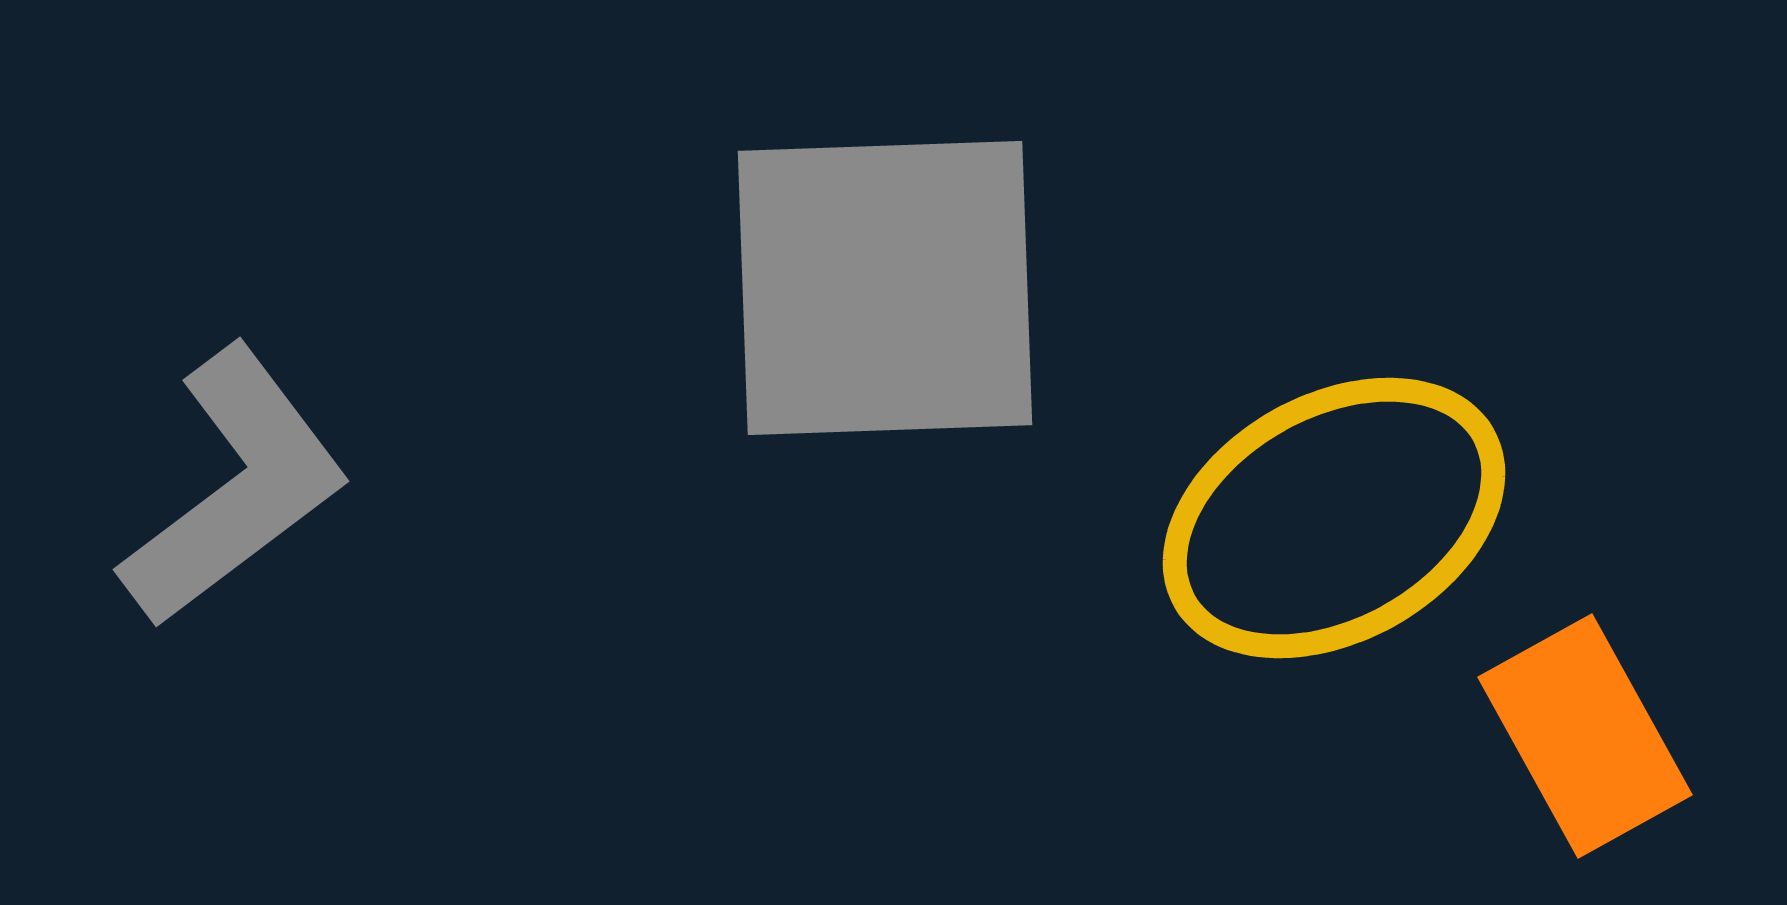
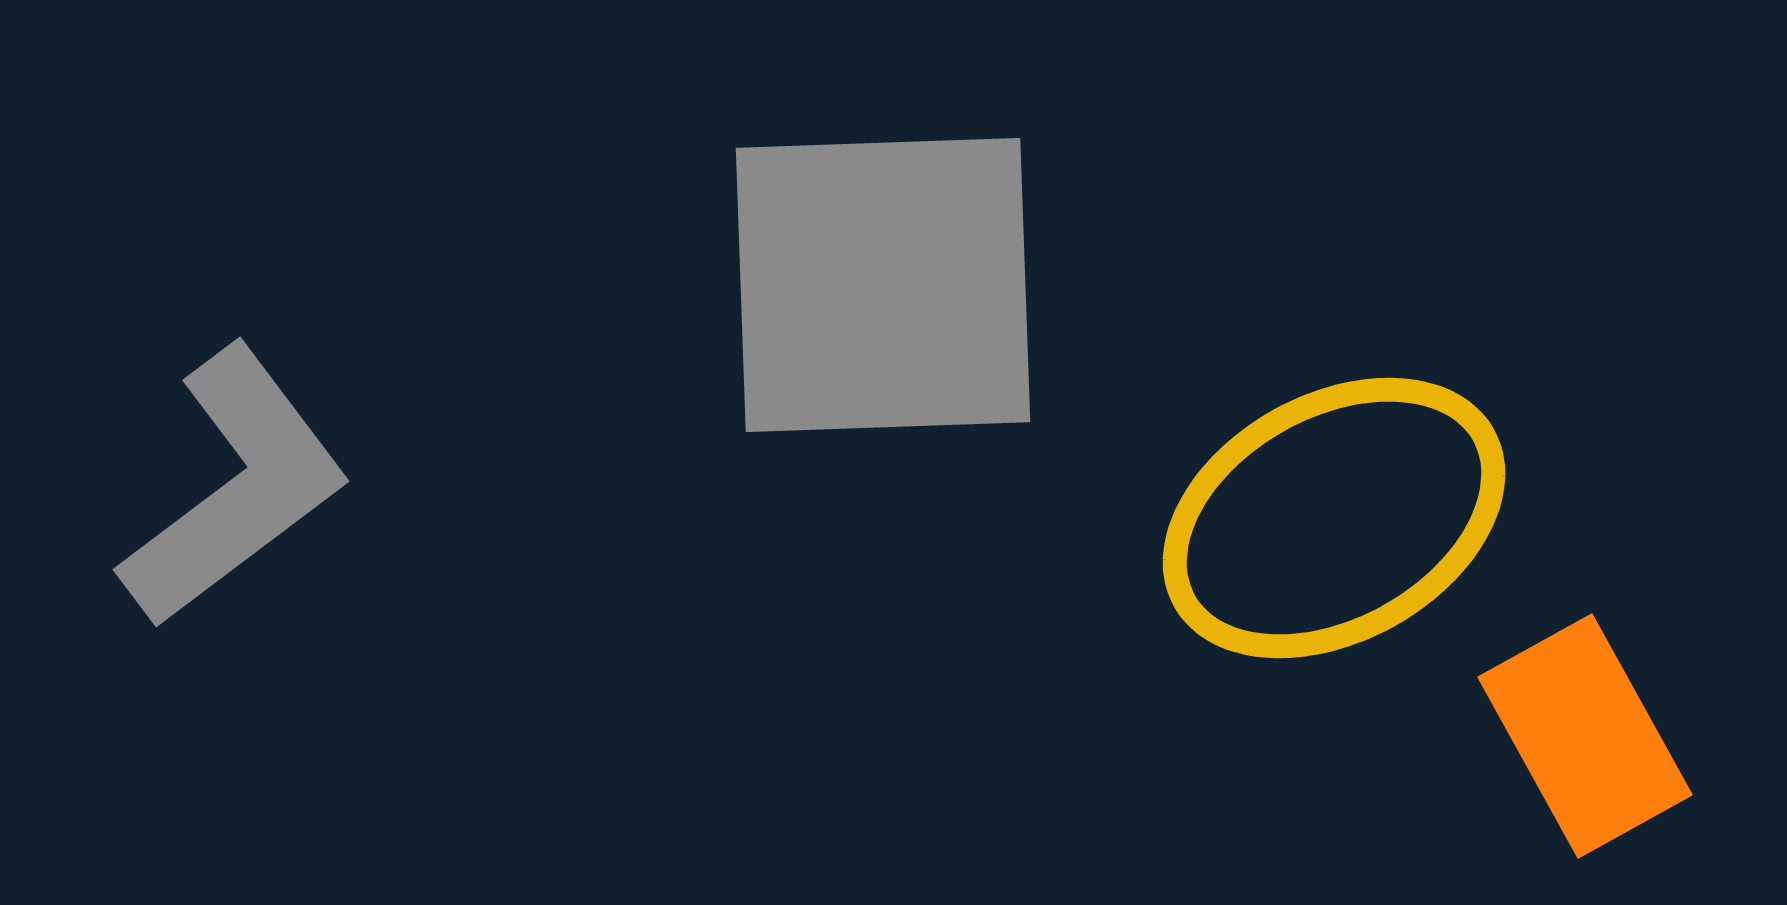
gray square: moved 2 px left, 3 px up
